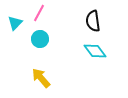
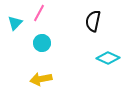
black semicircle: rotated 20 degrees clockwise
cyan circle: moved 2 px right, 4 px down
cyan diamond: moved 13 px right, 7 px down; rotated 30 degrees counterclockwise
yellow arrow: moved 1 px down; rotated 60 degrees counterclockwise
